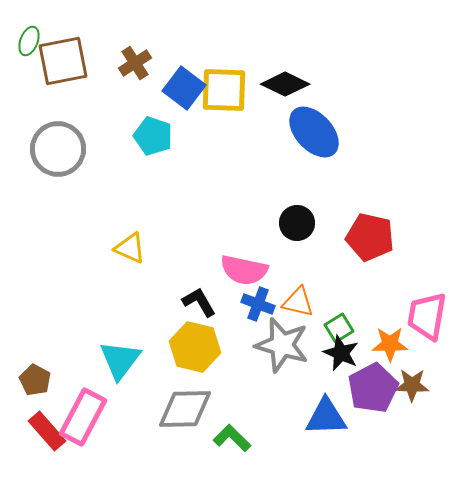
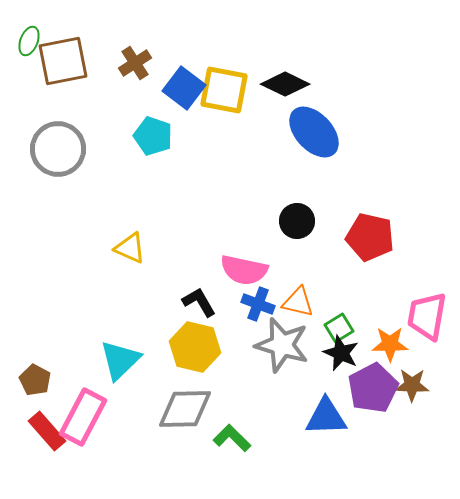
yellow square: rotated 9 degrees clockwise
black circle: moved 2 px up
cyan triangle: rotated 9 degrees clockwise
